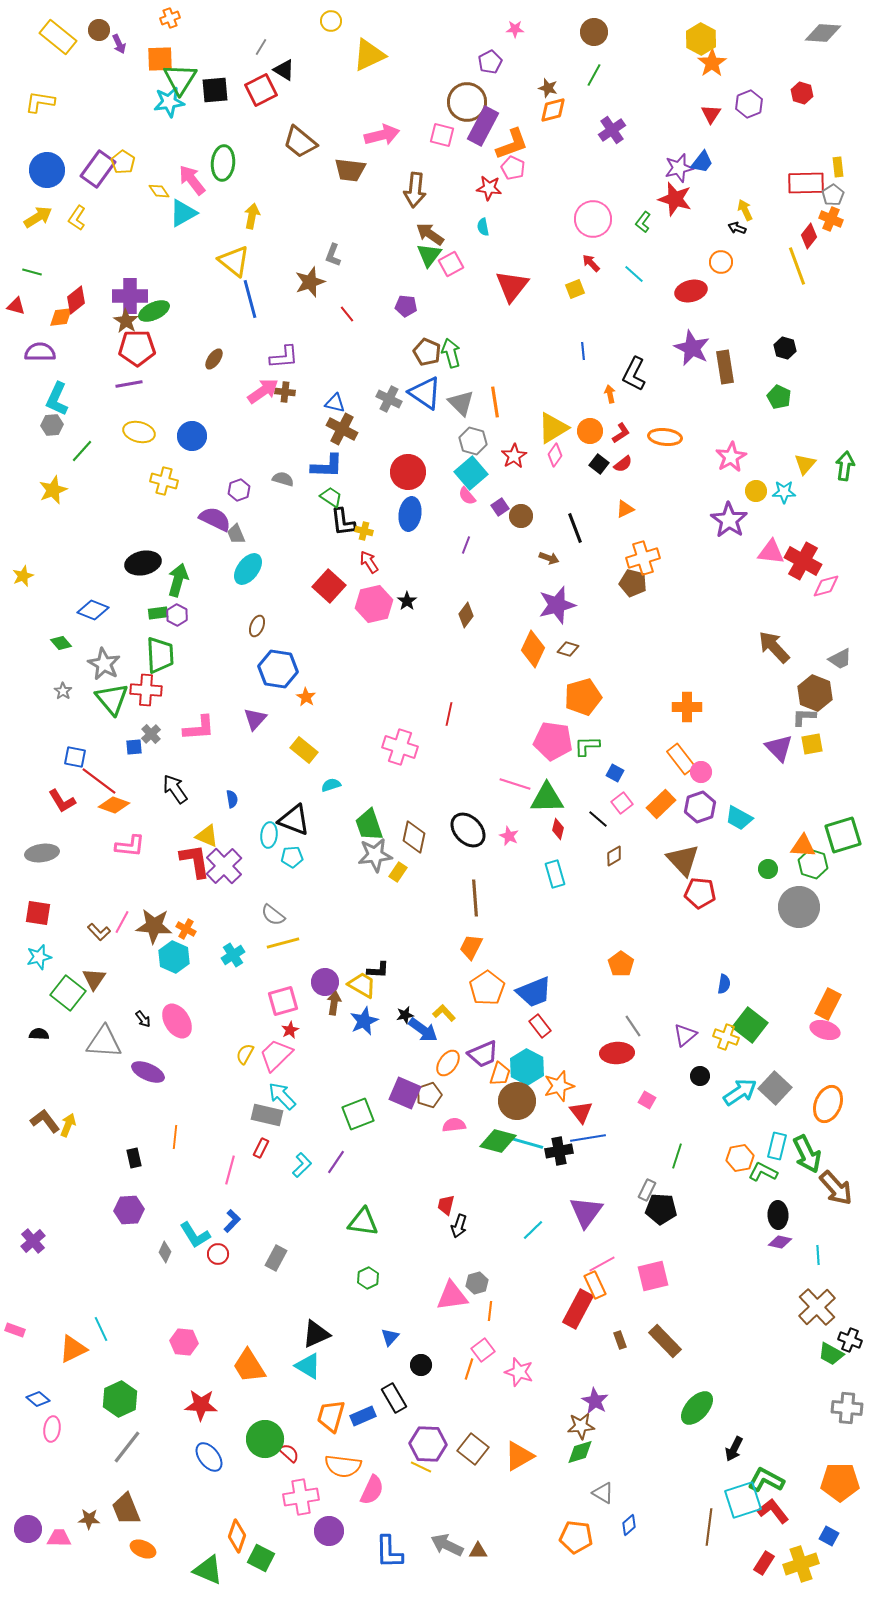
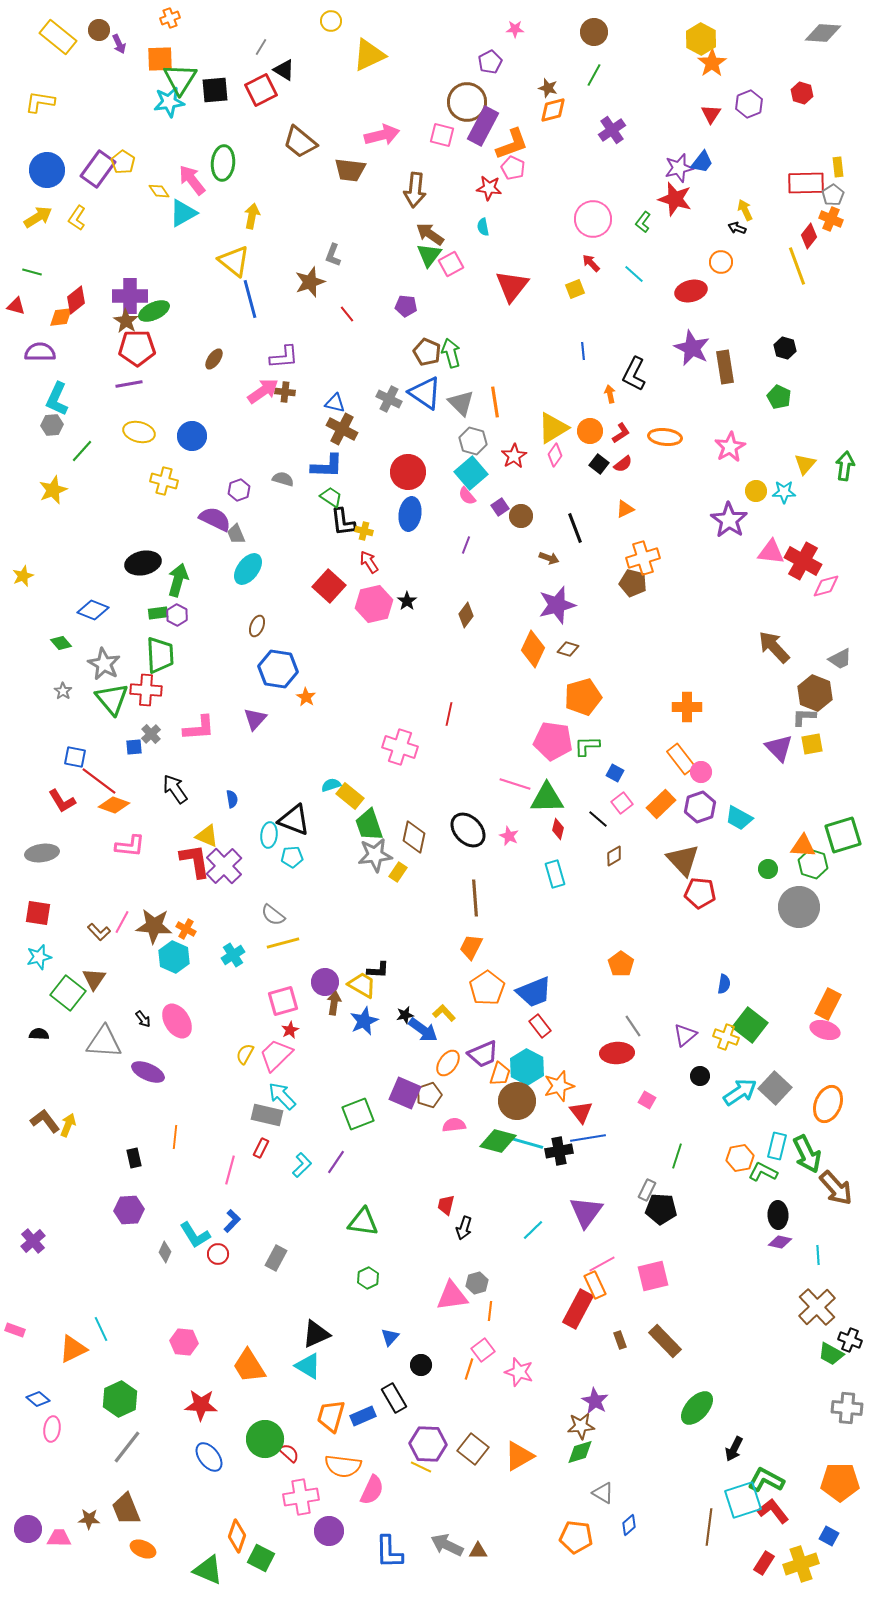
pink star at (731, 457): moved 1 px left, 10 px up
yellow rectangle at (304, 750): moved 46 px right, 46 px down
black arrow at (459, 1226): moved 5 px right, 2 px down
